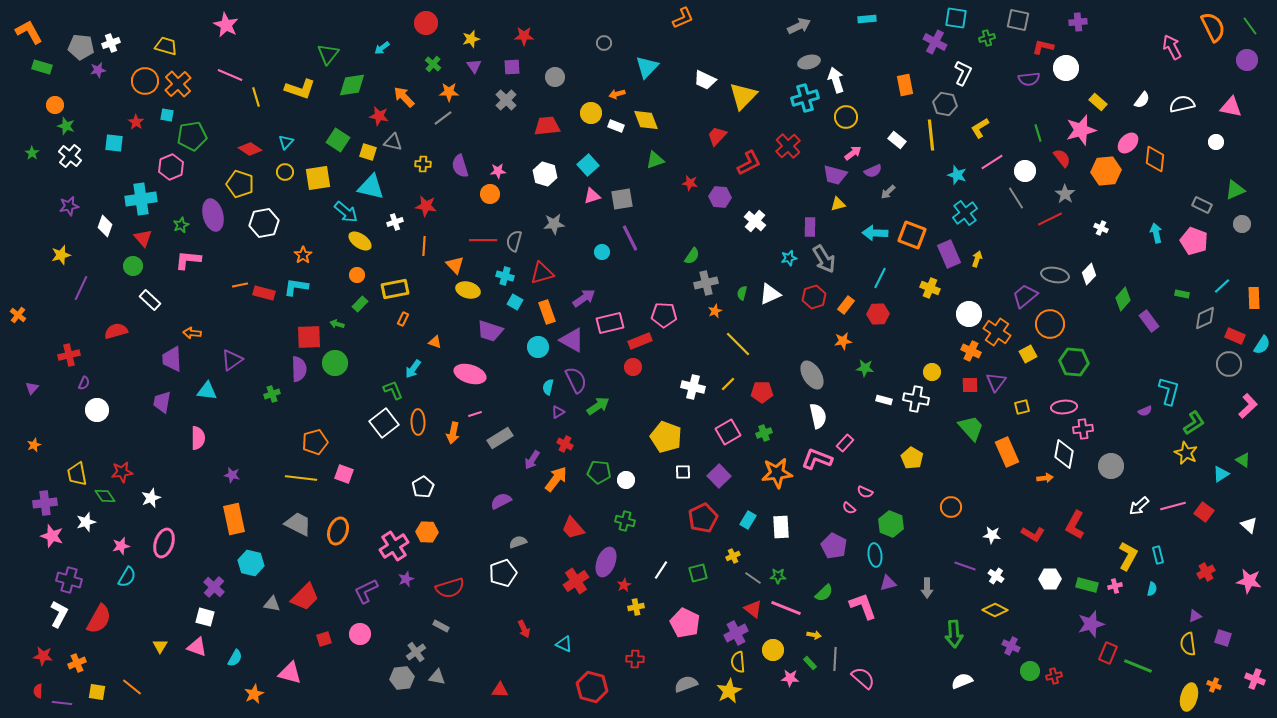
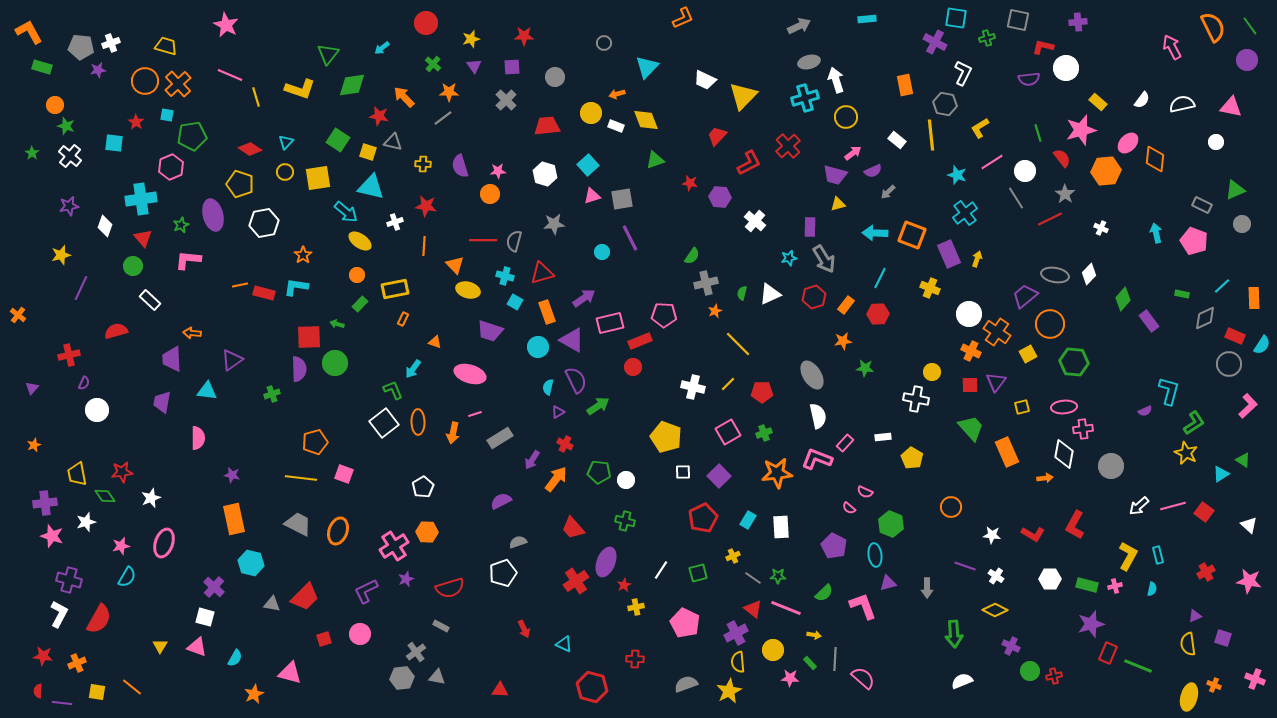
white rectangle at (884, 400): moved 1 px left, 37 px down; rotated 21 degrees counterclockwise
